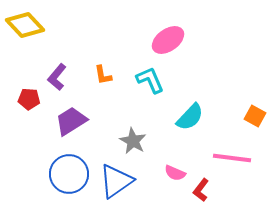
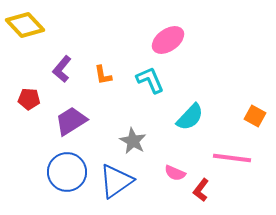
purple L-shape: moved 5 px right, 8 px up
blue circle: moved 2 px left, 2 px up
